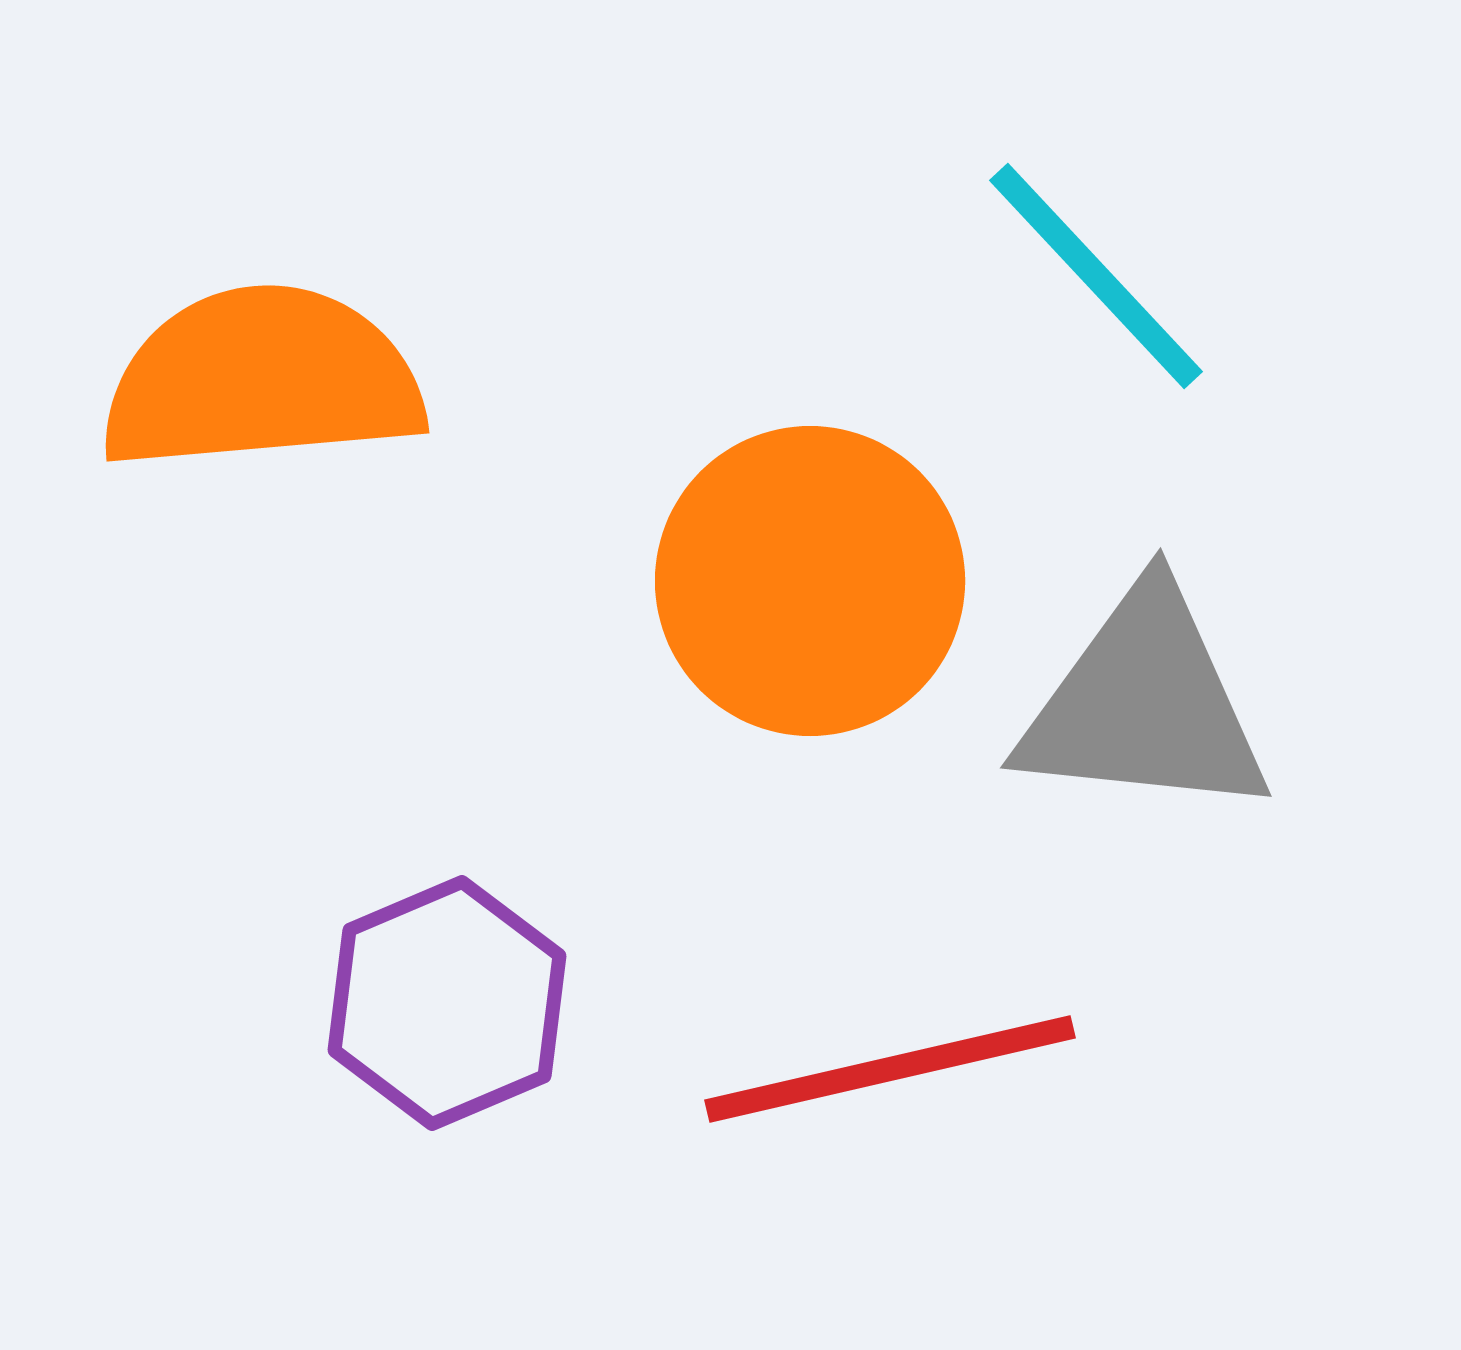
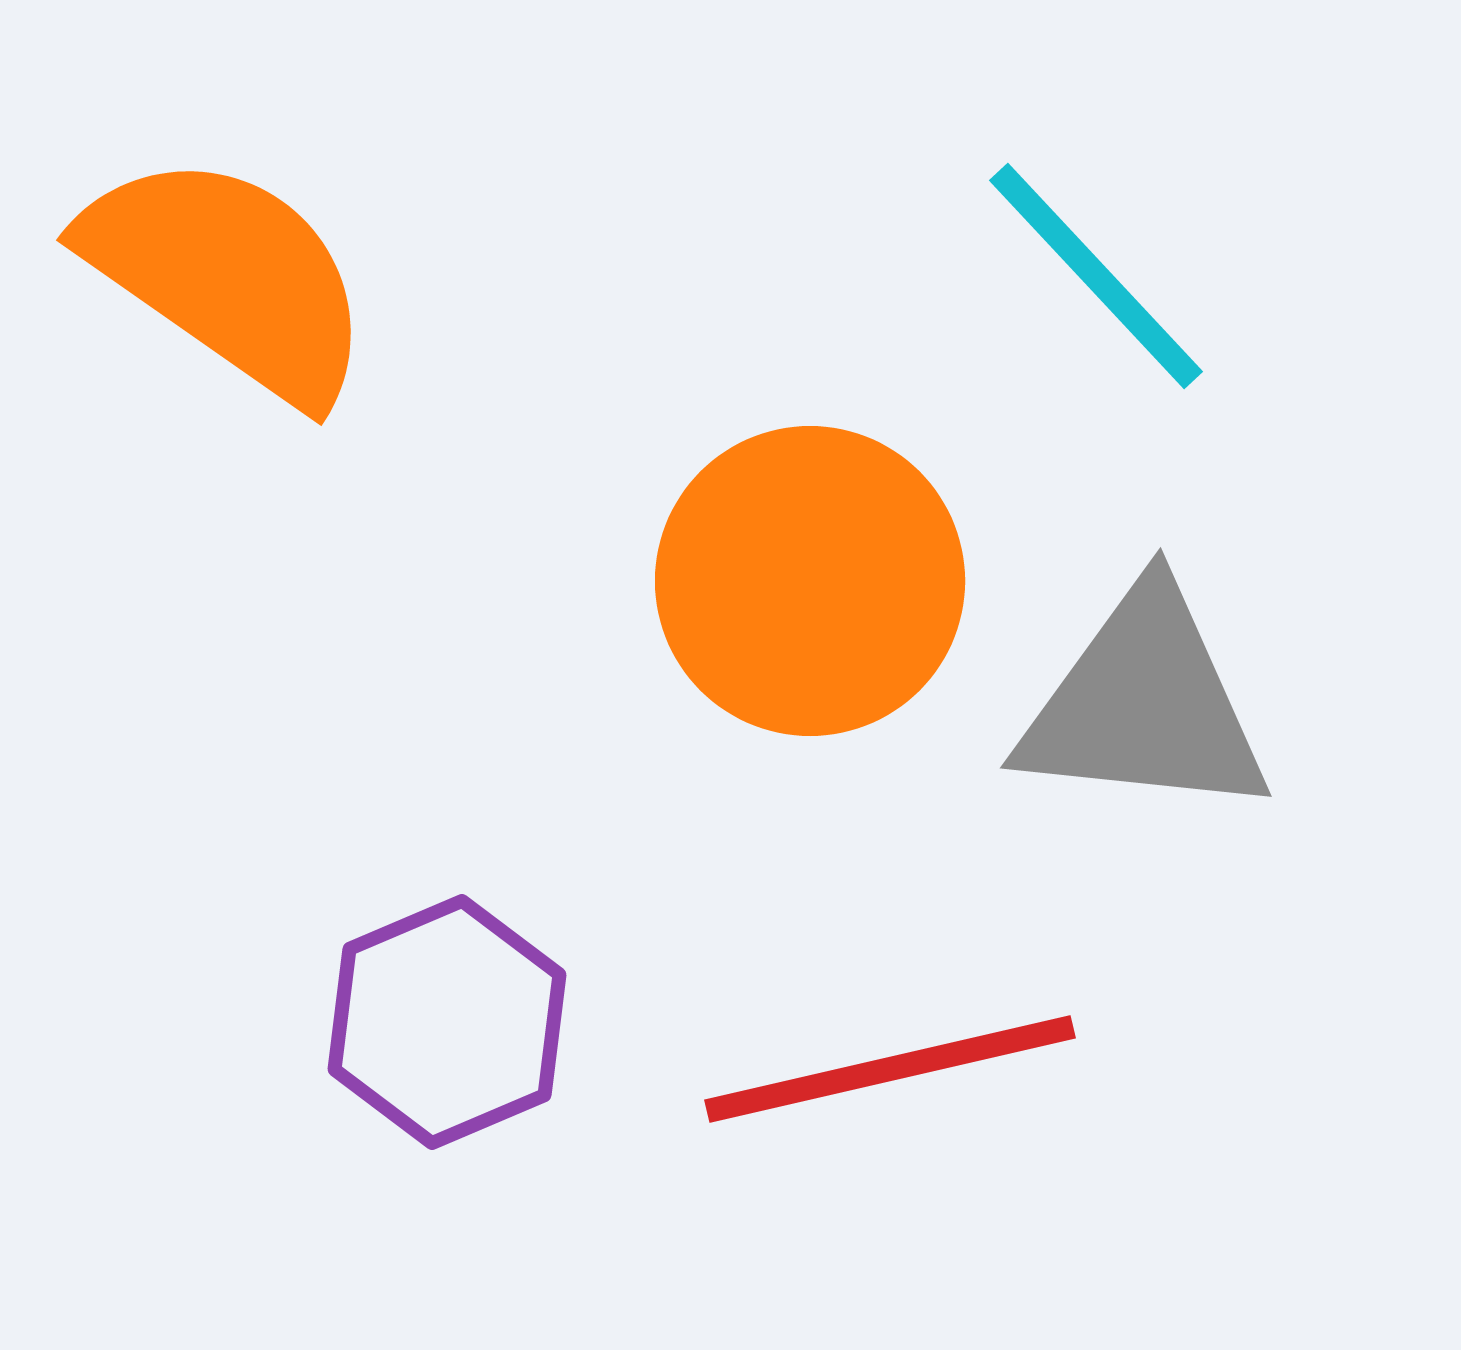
orange semicircle: moved 34 px left, 102 px up; rotated 40 degrees clockwise
purple hexagon: moved 19 px down
